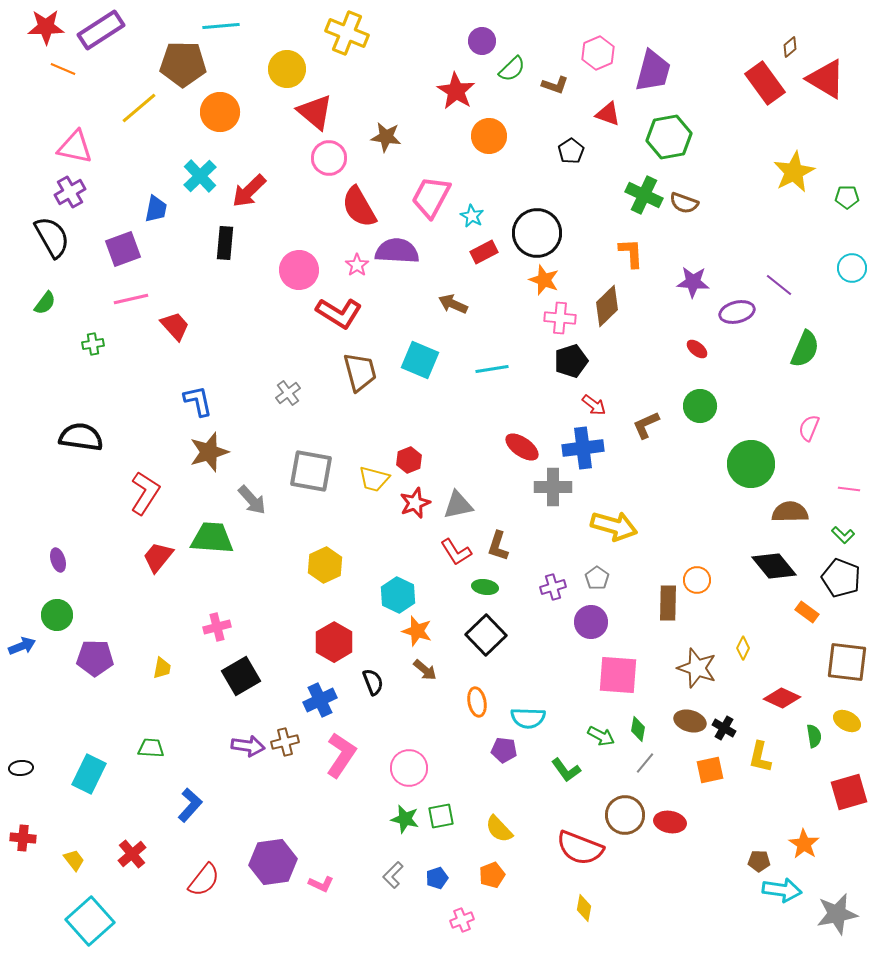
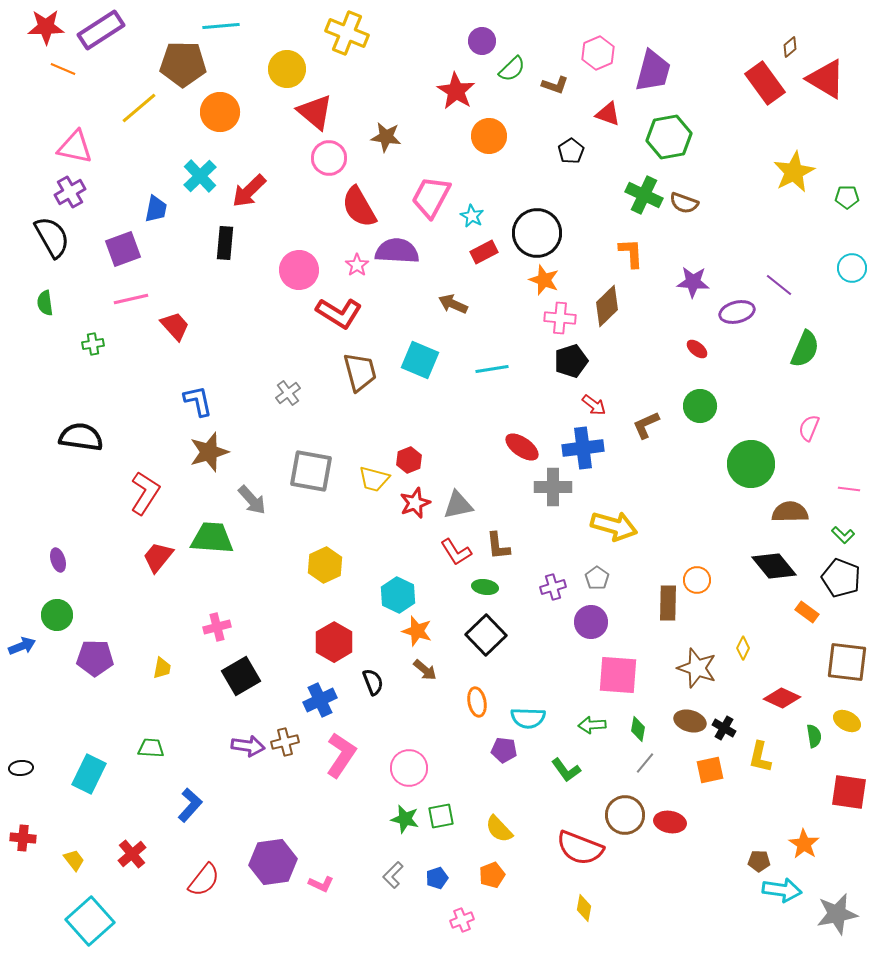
green semicircle at (45, 303): rotated 135 degrees clockwise
brown L-shape at (498, 546): rotated 24 degrees counterclockwise
green arrow at (601, 736): moved 9 px left, 11 px up; rotated 148 degrees clockwise
red square at (849, 792): rotated 24 degrees clockwise
